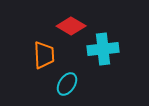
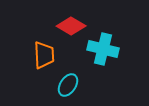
cyan cross: rotated 20 degrees clockwise
cyan ellipse: moved 1 px right, 1 px down
